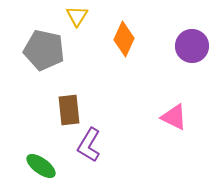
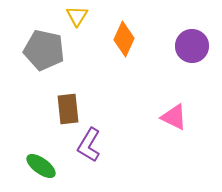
brown rectangle: moved 1 px left, 1 px up
